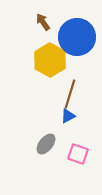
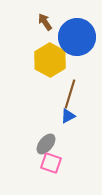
brown arrow: moved 2 px right
pink square: moved 27 px left, 9 px down
